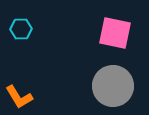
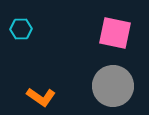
orange L-shape: moved 22 px right; rotated 24 degrees counterclockwise
